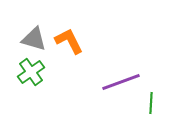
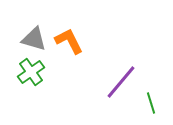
purple line: rotated 30 degrees counterclockwise
green line: rotated 20 degrees counterclockwise
